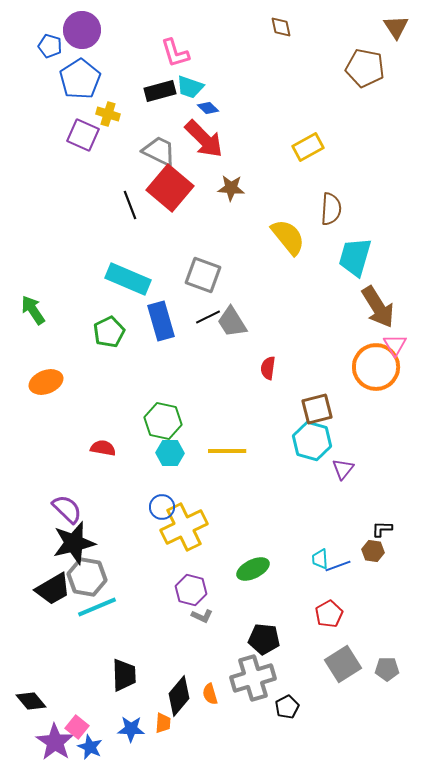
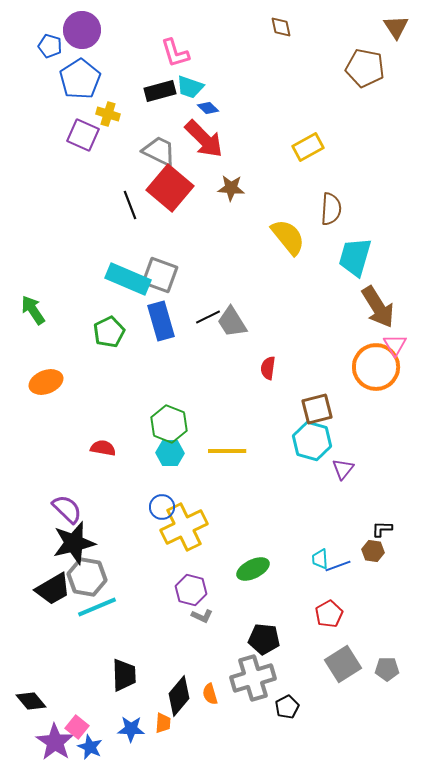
gray square at (203, 275): moved 43 px left
green hexagon at (163, 421): moved 6 px right, 3 px down; rotated 9 degrees clockwise
